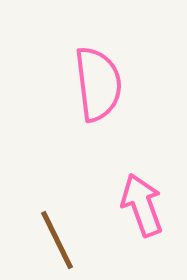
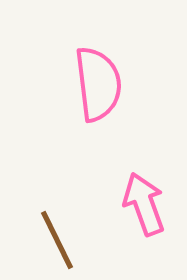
pink arrow: moved 2 px right, 1 px up
